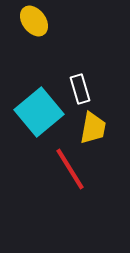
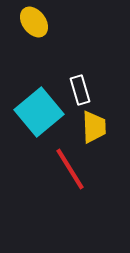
yellow ellipse: moved 1 px down
white rectangle: moved 1 px down
yellow trapezoid: moved 1 px right, 1 px up; rotated 12 degrees counterclockwise
